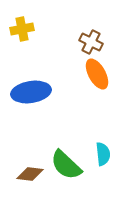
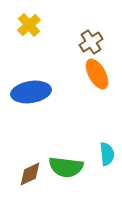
yellow cross: moved 7 px right, 4 px up; rotated 30 degrees counterclockwise
brown cross: rotated 30 degrees clockwise
cyan semicircle: moved 4 px right
green semicircle: moved 2 px down; rotated 36 degrees counterclockwise
brown diamond: rotated 32 degrees counterclockwise
